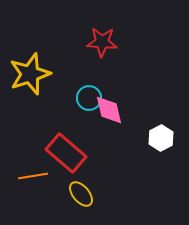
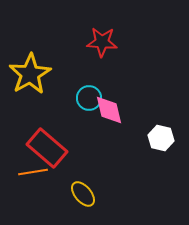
yellow star: rotated 12 degrees counterclockwise
white hexagon: rotated 20 degrees counterclockwise
red rectangle: moved 19 px left, 5 px up
orange line: moved 4 px up
yellow ellipse: moved 2 px right
